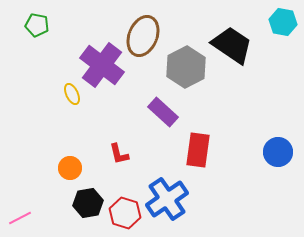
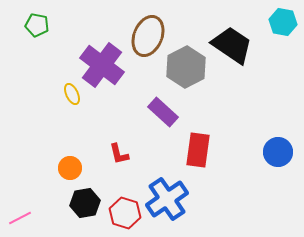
brown ellipse: moved 5 px right
black hexagon: moved 3 px left
